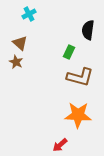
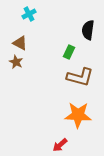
brown triangle: rotated 14 degrees counterclockwise
